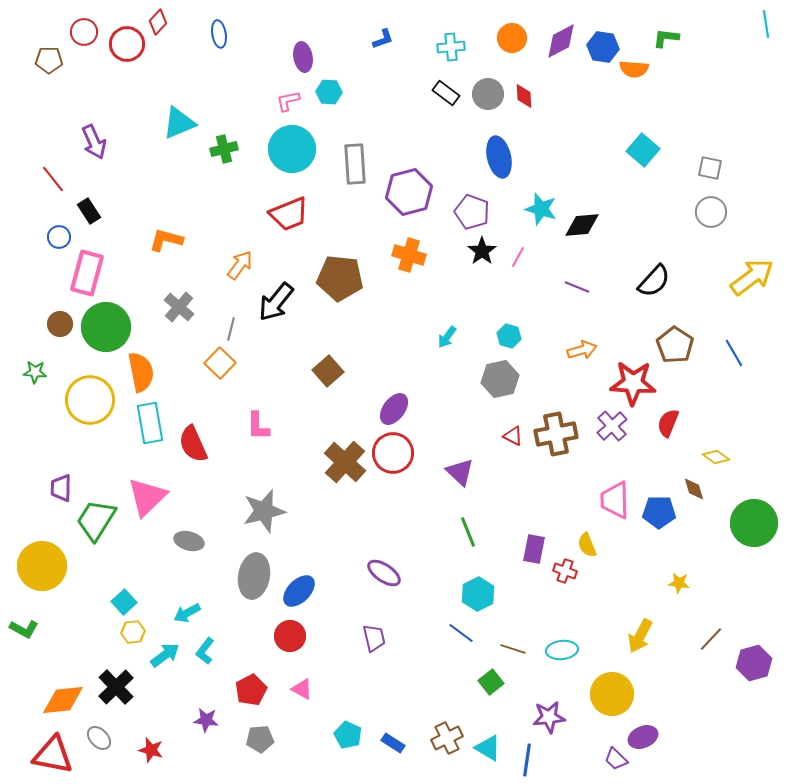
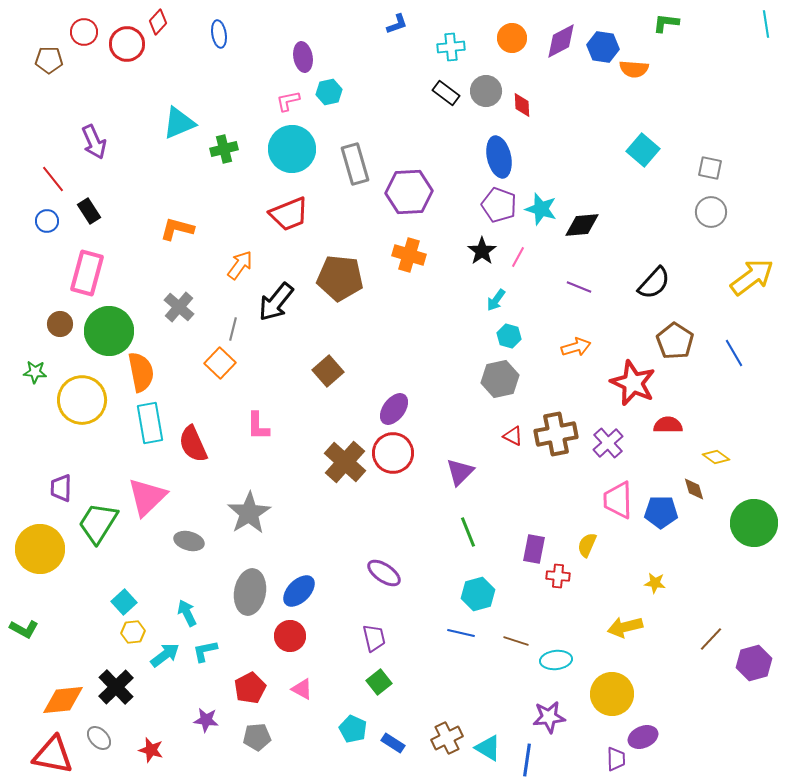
green L-shape at (666, 38): moved 15 px up
blue L-shape at (383, 39): moved 14 px right, 15 px up
cyan hexagon at (329, 92): rotated 15 degrees counterclockwise
gray circle at (488, 94): moved 2 px left, 3 px up
red diamond at (524, 96): moved 2 px left, 9 px down
gray rectangle at (355, 164): rotated 12 degrees counterclockwise
purple hexagon at (409, 192): rotated 12 degrees clockwise
purple pentagon at (472, 212): moved 27 px right, 7 px up
blue circle at (59, 237): moved 12 px left, 16 px up
orange L-shape at (166, 240): moved 11 px right, 11 px up
black semicircle at (654, 281): moved 2 px down
purple line at (577, 287): moved 2 px right
green circle at (106, 327): moved 3 px right, 4 px down
gray line at (231, 329): moved 2 px right
cyan arrow at (447, 337): moved 49 px right, 37 px up
brown pentagon at (675, 345): moved 4 px up
orange arrow at (582, 350): moved 6 px left, 3 px up
red star at (633, 383): rotated 21 degrees clockwise
yellow circle at (90, 400): moved 8 px left
red semicircle at (668, 423): moved 2 px down; rotated 68 degrees clockwise
purple cross at (612, 426): moved 4 px left, 17 px down
purple triangle at (460, 472): rotated 32 degrees clockwise
pink trapezoid at (615, 500): moved 3 px right
gray star at (264, 511): moved 15 px left, 2 px down; rotated 18 degrees counterclockwise
blue pentagon at (659, 512): moved 2 px right
green trapezoid at (96, 520): moved 2 px right, 3 px down
yellow semicircle at (587, 545): rotated 45 degrees clockwise
yellow circle at (42, 566): moved 2 px left, 17 px up
red cross at (565, 571): moved 7 px left, 5 px down; rotated 15 degrees counterclockwise
gray ellipse at (254, 576): moved 4 px left, 16 px down
yellow star at (679, 583): moved 24 px left
cyan hexagon at (478, 594): rotated 12 degrees clockwise
cyan arrow at (187, 613): rotated 92 degrees clockwise
blue line at (461, 633): rotated 24 degrees counterclockwise
yellow arrow at (640, 636): moved 15 px left, 9 px up; rotated 48 degrees clockwise
brown line at (513, 649): moved 3 px right, 8 px up
cyan ellipse at (562, 650): moved 6 px left, 10 px down
cyan L-shape at (205, 651): rotated 40 degrees clockwise
green square at (491, 682): moved 112 px left
red pentagon at (251, 690): moved 1 px left, 2 px up
cyan pentagon at (348, 735): moved 5 px right, 6 px up
gray pentagon at (260, 739): moved 3 px left, 2 px up
purple trapezoid at (616, 759): rotated 135 degrees counterclockwise
